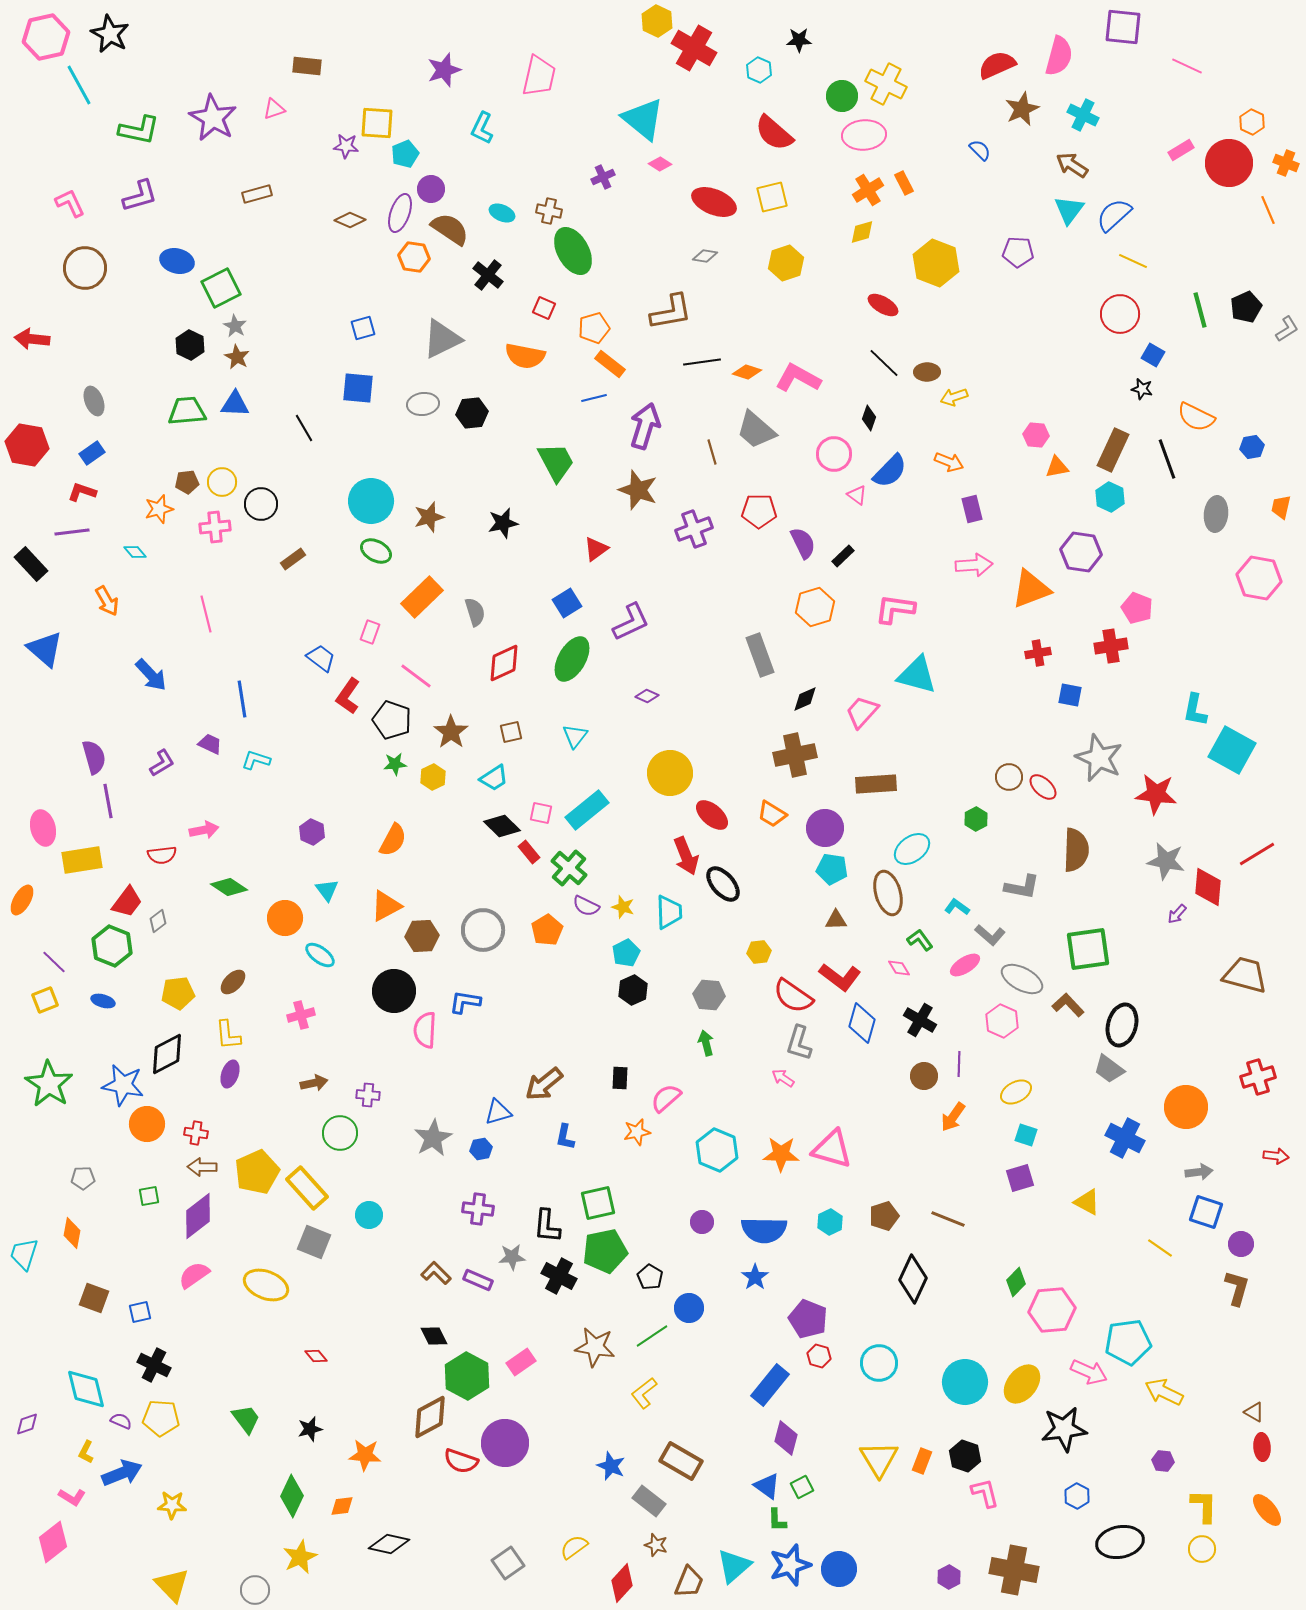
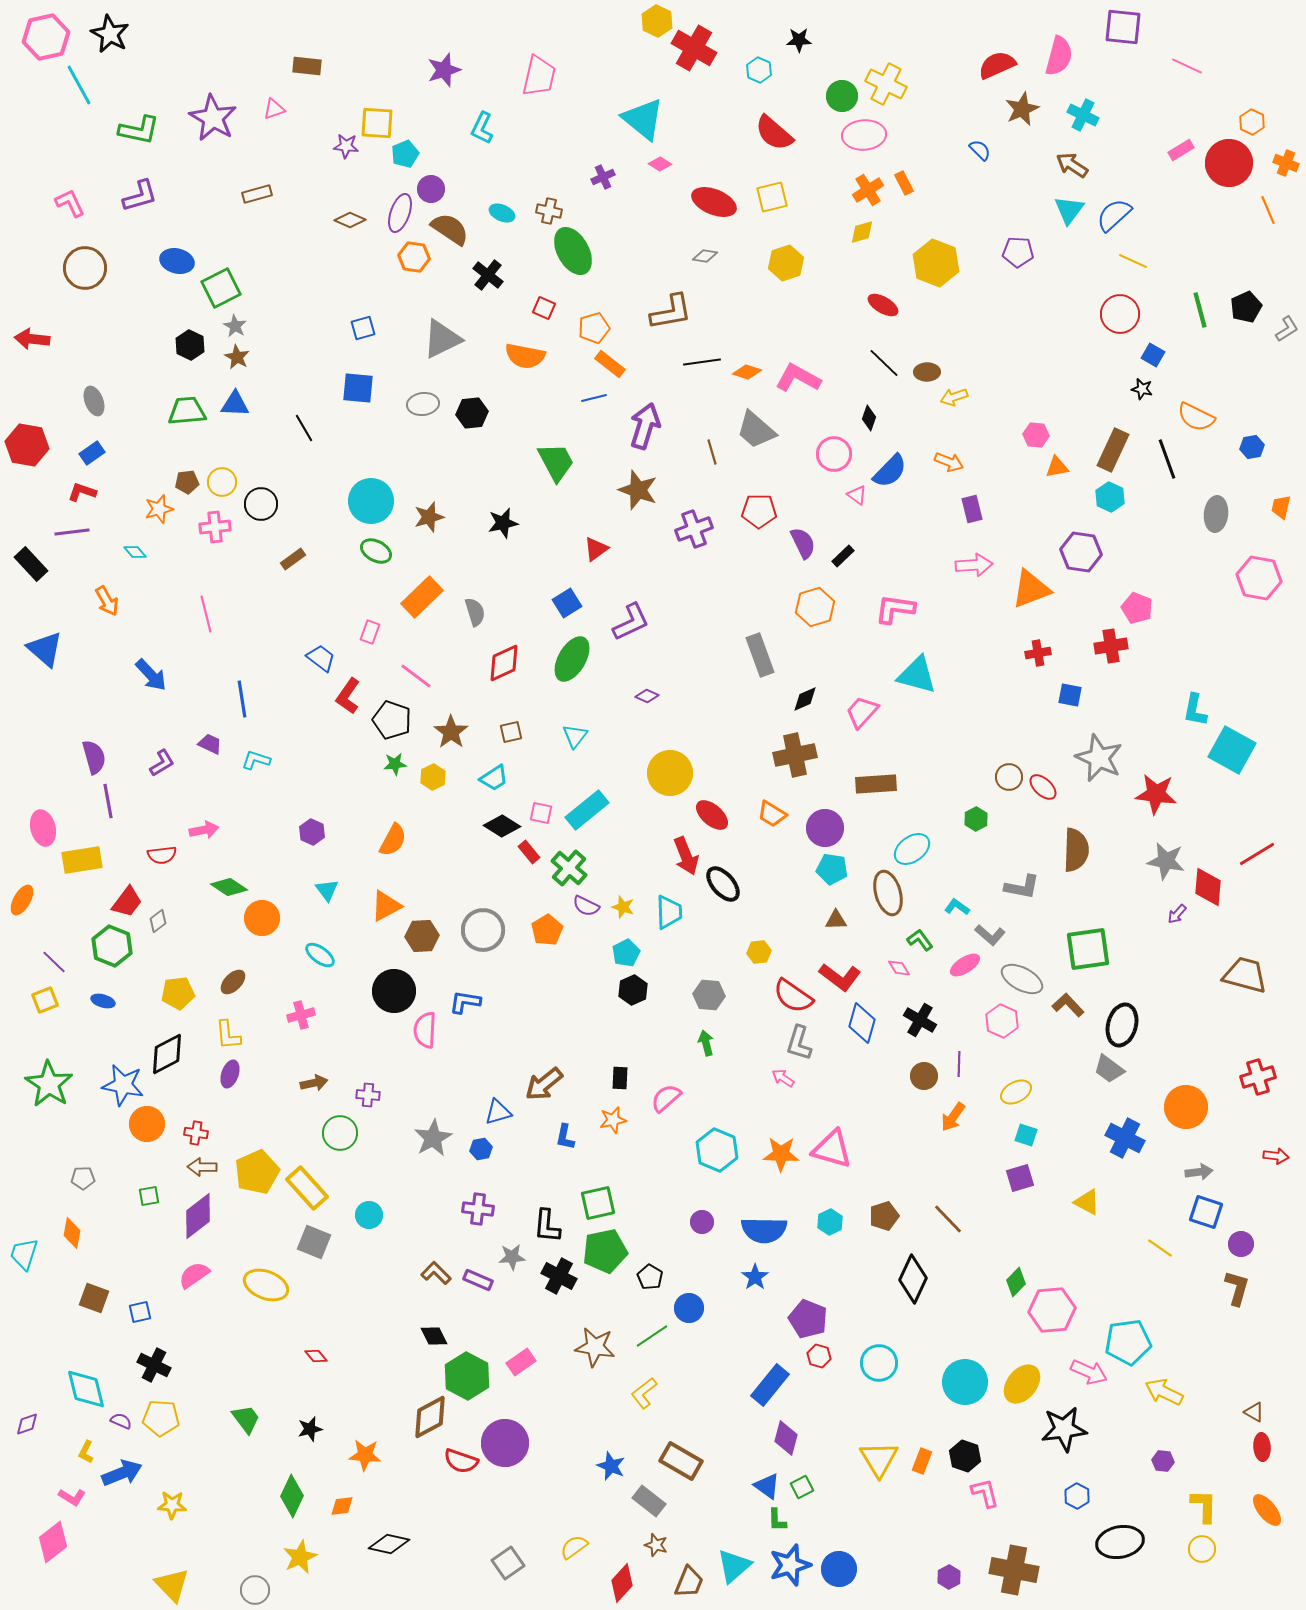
black diamond at (502, 826): rotated 12 degrees counterclockwise
orange circle at (285, 918): moved 23 px left
orange star at (637, 1132): moved 24 px left, 12 px up
brown line at (948, 1219): rotated 24 degrees clockwise
